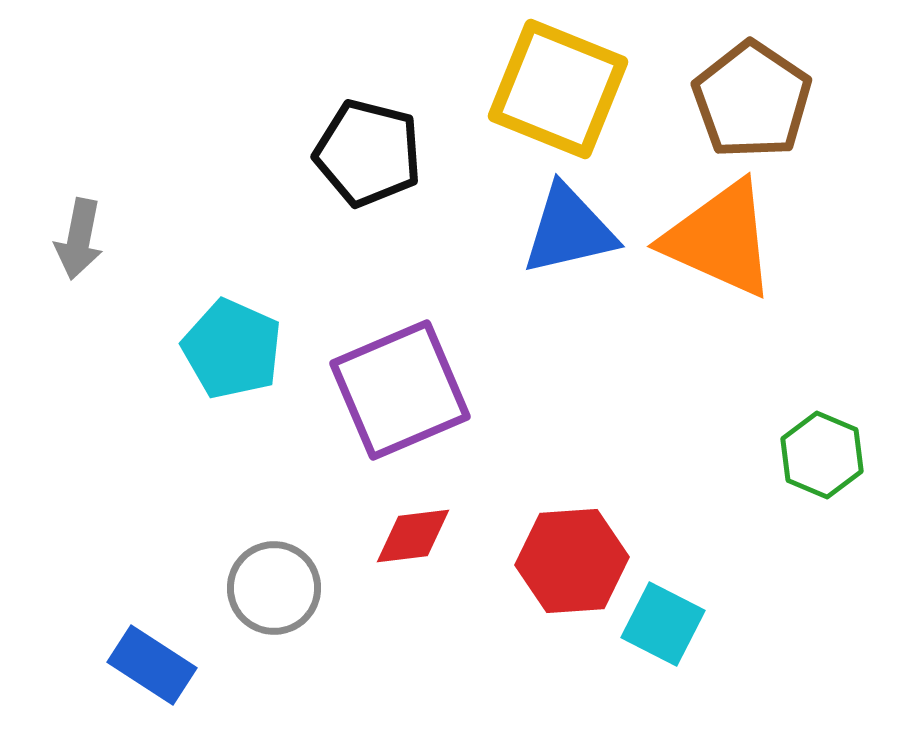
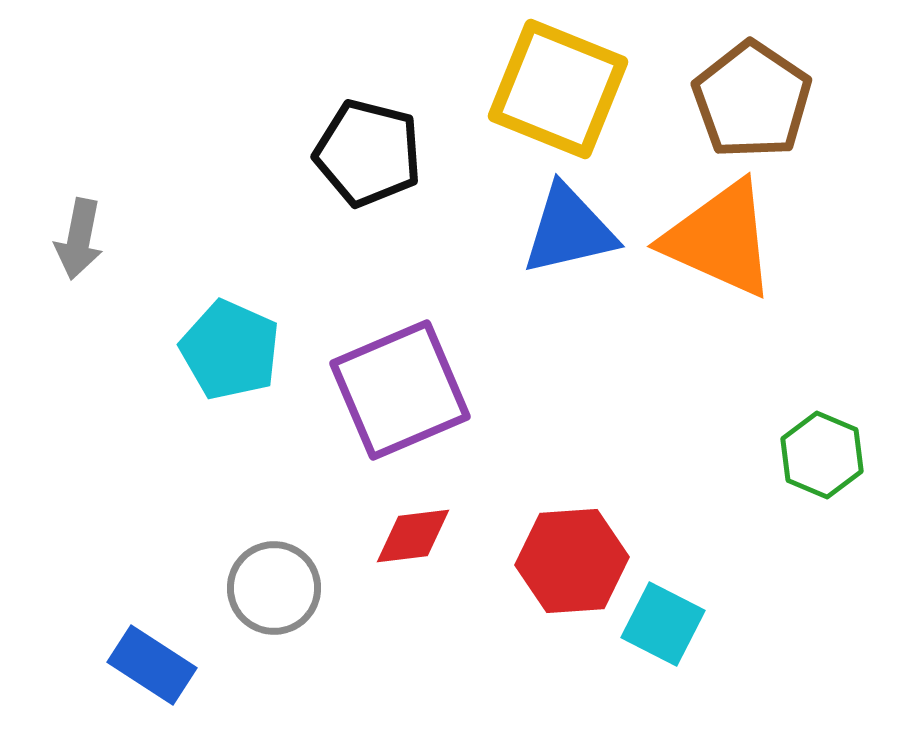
cyan pentagon: moved 2 px left, 1 px down
